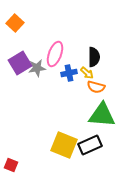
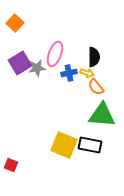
yellow arrow: rotated 24 degrees counterclockwise
orange semicircle: rotated 36 degrees clockwise
black rectangle: rotated 35 degrees clockwise
